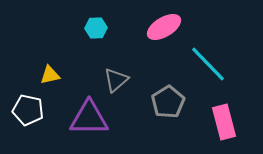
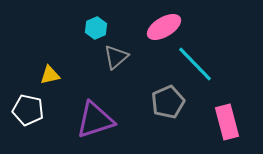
cyan hexagon: rotated 20 degrees counterclockwise
cyan line: moved 13 px left
gray triangle: moved 23 px up
gray pentagon: rotated 8 degrees clockwise
purple triangle: moved 6 px right, 2 px down; rotated 18 degrees counterclockwise
pink rectangle: moved 3 px right
